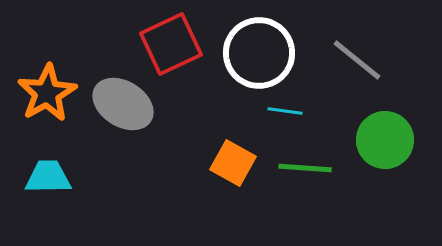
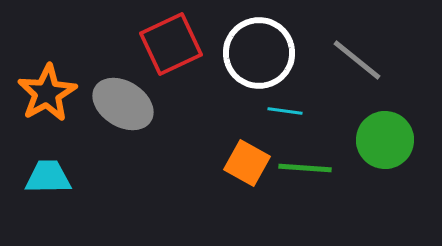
orange square: moved 14 px right
